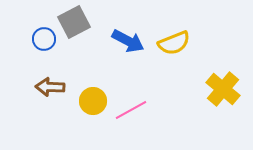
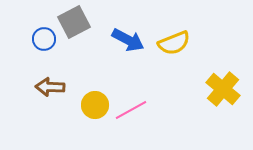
blue arrow: moved 1 px up
yellow circle: moved 2 px right, 4 px down
